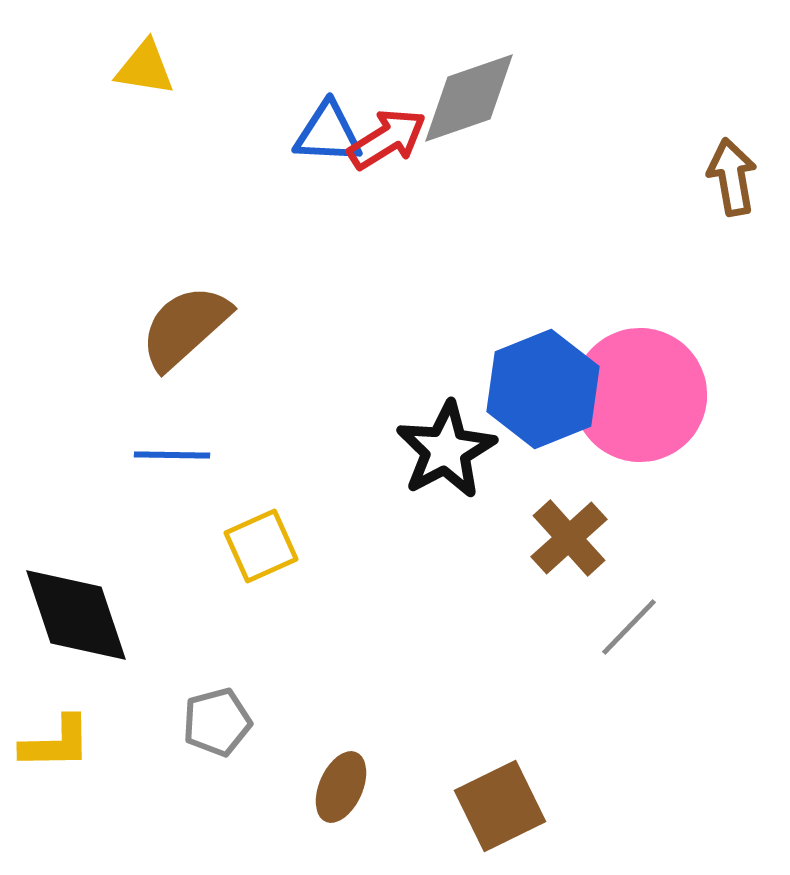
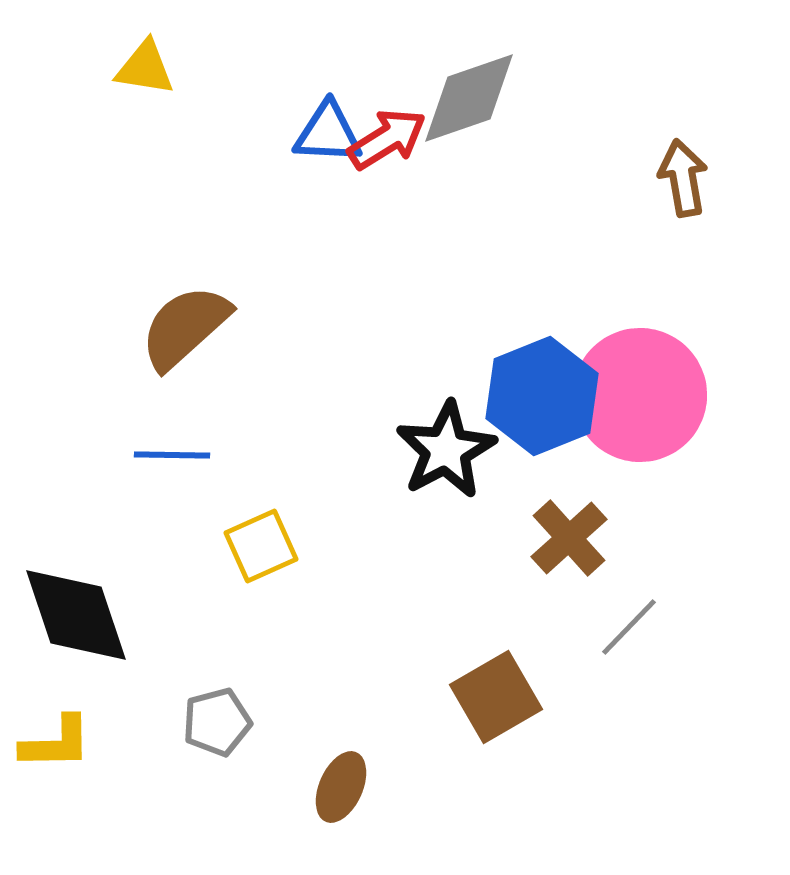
brown arrow: moved 49 px left, 1 px down
blue hexagon: moved 1 px left, 7 px down
brown square: moved 4 px left, 109 px up; rotated 4 degrees counterclockwise
